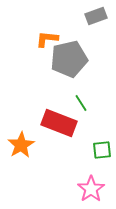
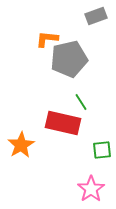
green line: moved 1 px up
red rectangle: moved 4 px right; rotated 8 degrees counterclockwise
